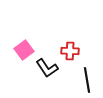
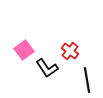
red cross: rotated 36 degrees clockwise
